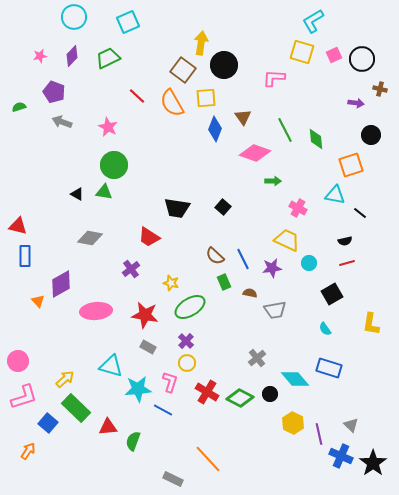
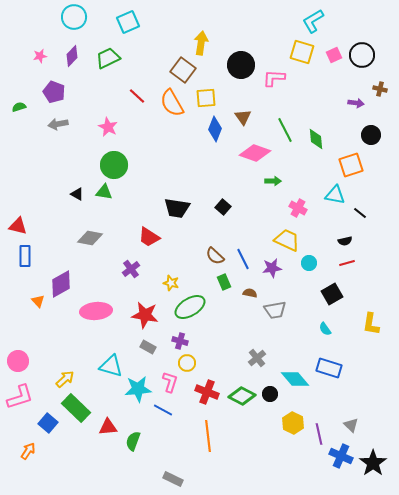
black circle at (362, 59): moved 4 px up
black circle at (224, 65): moved 17 px right
gray arrow at (62, 122): moved 4 px left, 2 px down; rotated 30 degrees counterclockwise
purple cross at (186, 341): moved 6 px left; rotated 28 degrees counterclockwise
red cross at (207, 392): rotated 10 degrees counterclockwise
pink L-shape at (24, 397): moved 4 px left
green diamond at (240, 398): moved 2 px right, 2 px up
orange line at (208, 459): moved 23 px up; rotated 36 degrees clockwise
